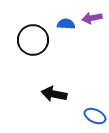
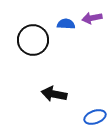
blue ellipse: moved 1 px down; rotated 45 degrees counterclockwise
